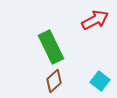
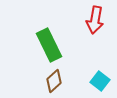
red arrow: rotated 128 degrees clockwise
green rectangle: moved 2 px left, 2 px up
